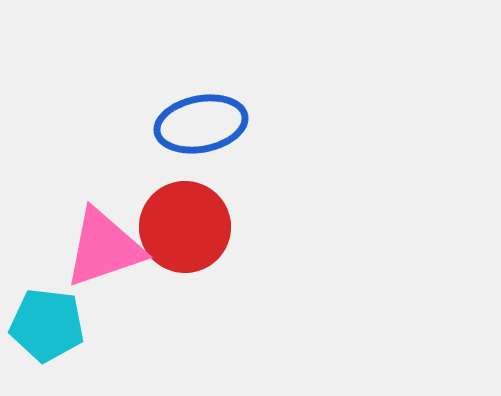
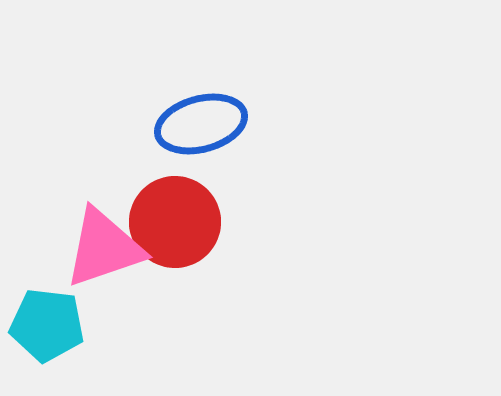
blue ellipse: rotated 4 degrees counterclockwise
red circle: moved 10 px left, 5 px up
